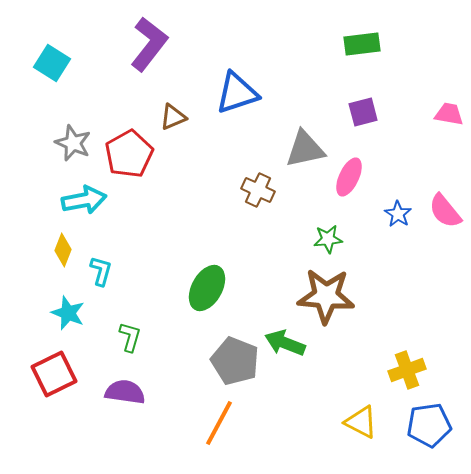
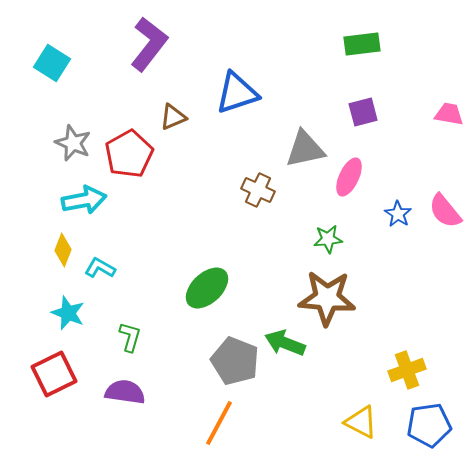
cyan L-shape: moved 1 px left, 3 px up; rotated 76 degrees counterclockwise
green ellipse: rotated 18 degrees clockwise
brown star: moved 1 px right, 2 px down
